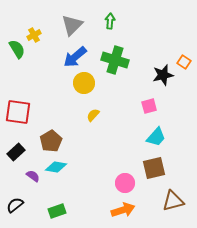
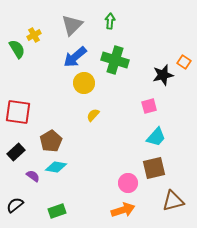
pink circle: moved 3 px right
